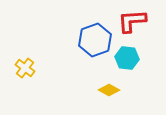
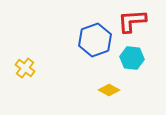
cyan hexagon: moved 5 px right
